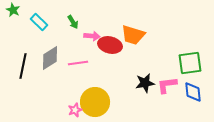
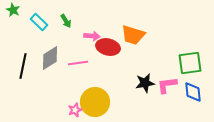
green arrow: moved 7 px left, 1 px up
red ellipse: moved 2 px left, 2 px down
